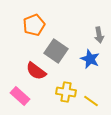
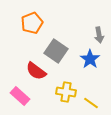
orange pentagon: moved 2 px left, 2 px up
blue star: rotated 12 degrees clockwise
yellow line: moved 2 px down
